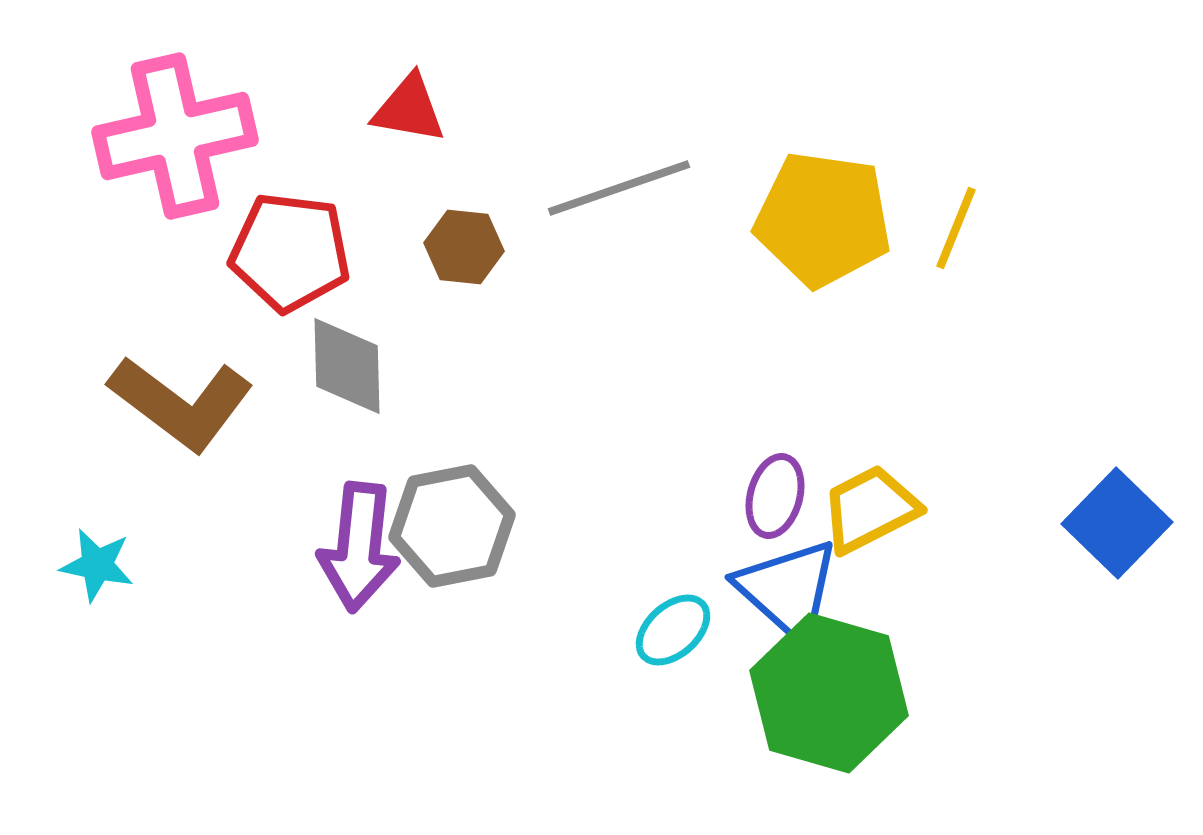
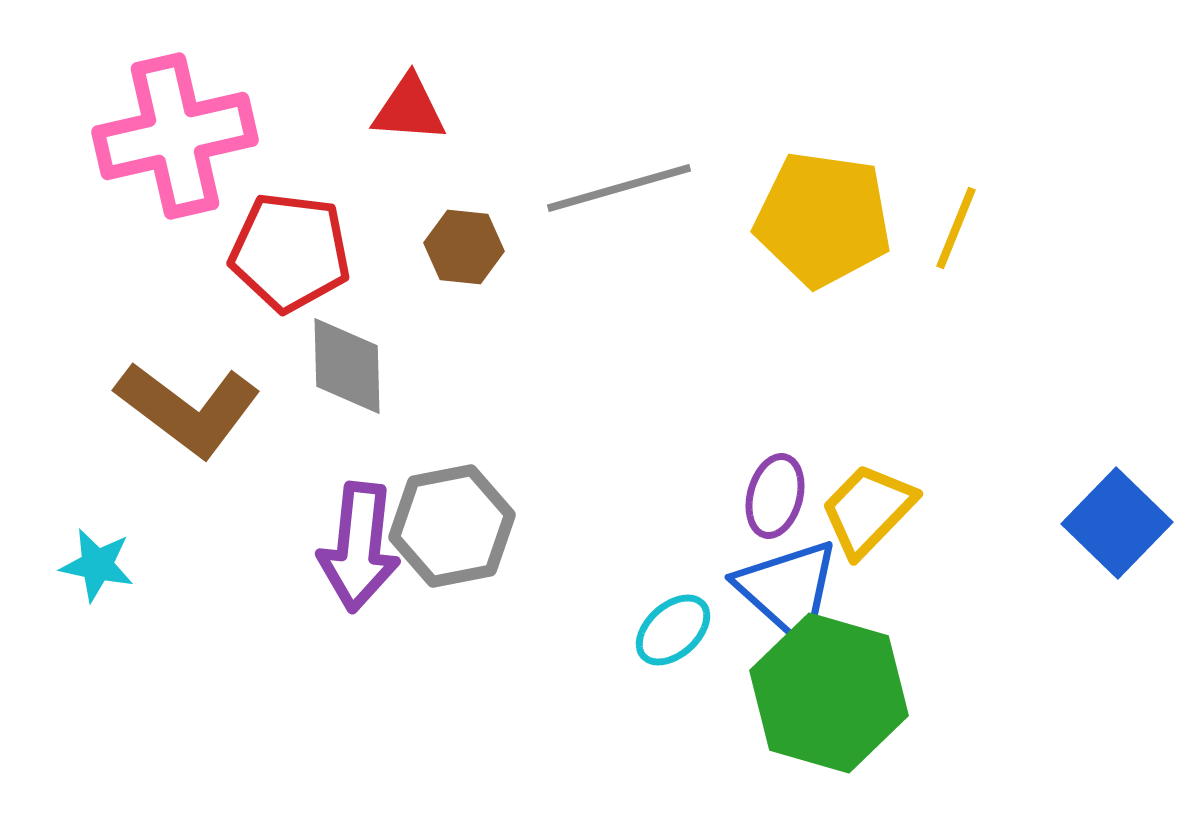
red triangle: rotated 6 degrees counterclockwise
gray line: rotated 3 degrees clockwise
brown L-shape: moved 7 px right, 6 px down
yellow trapezoid: moved 2 px left, 1 px down; rotated 19 degrees counterclockwise
